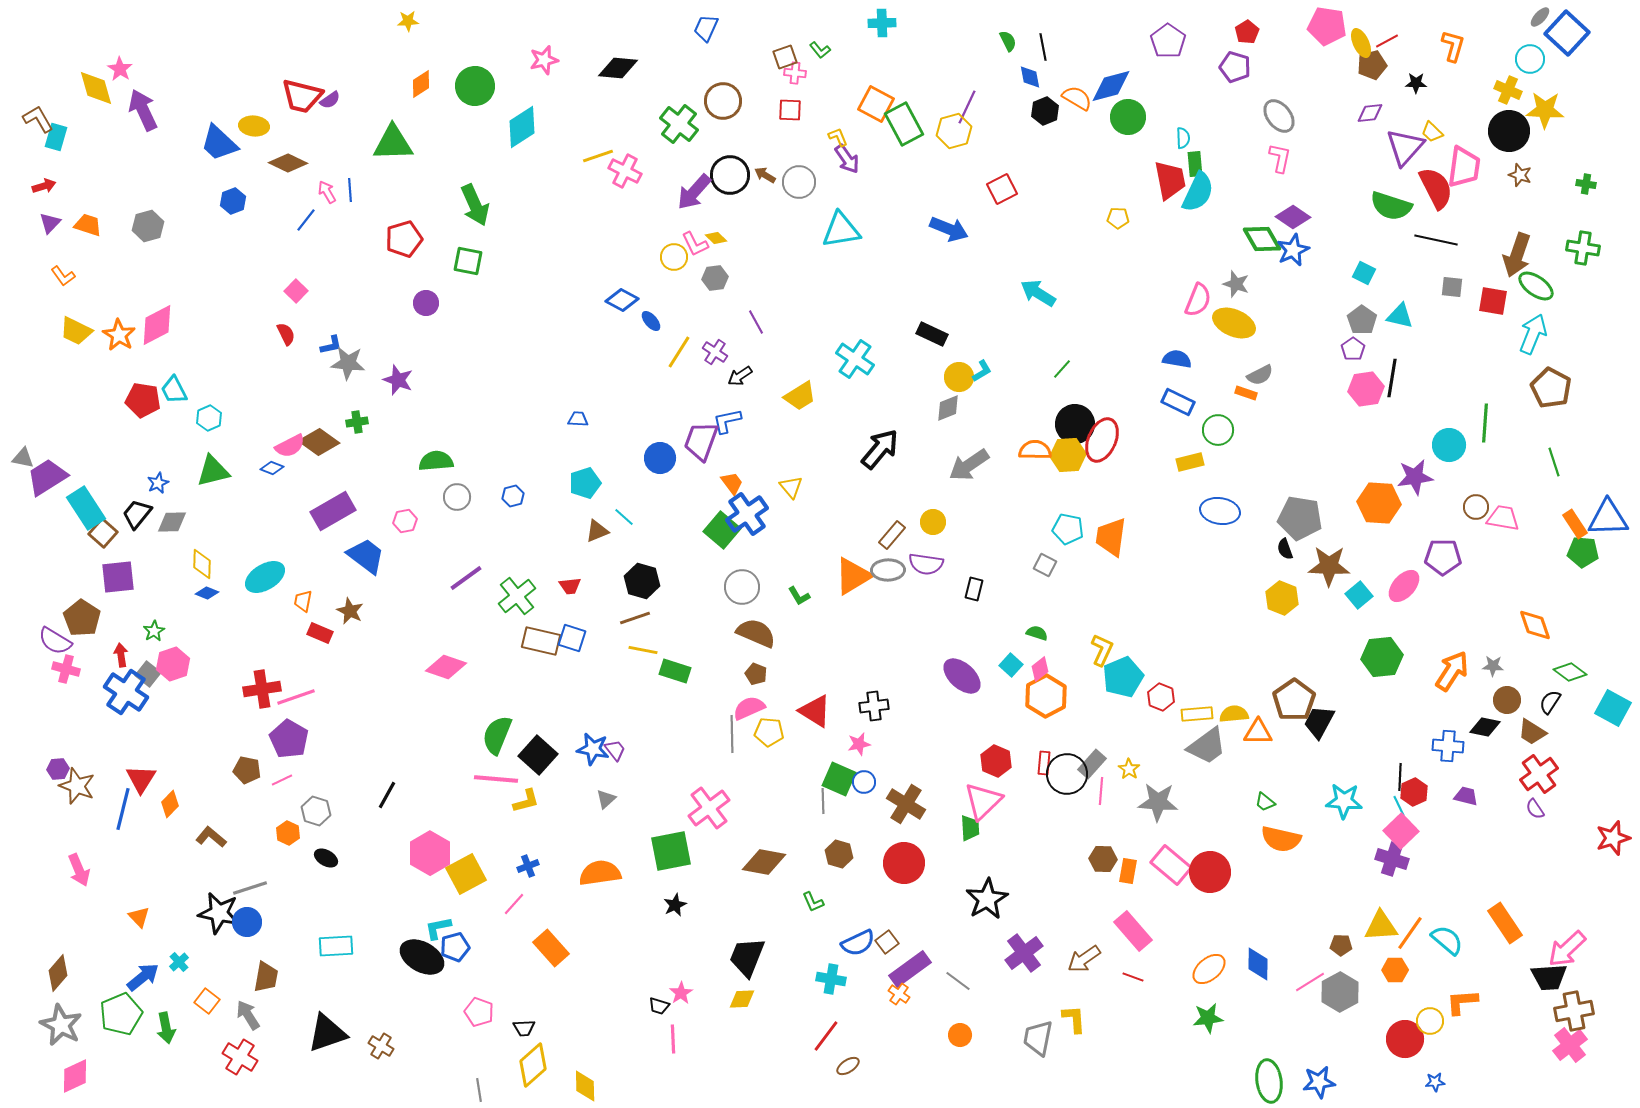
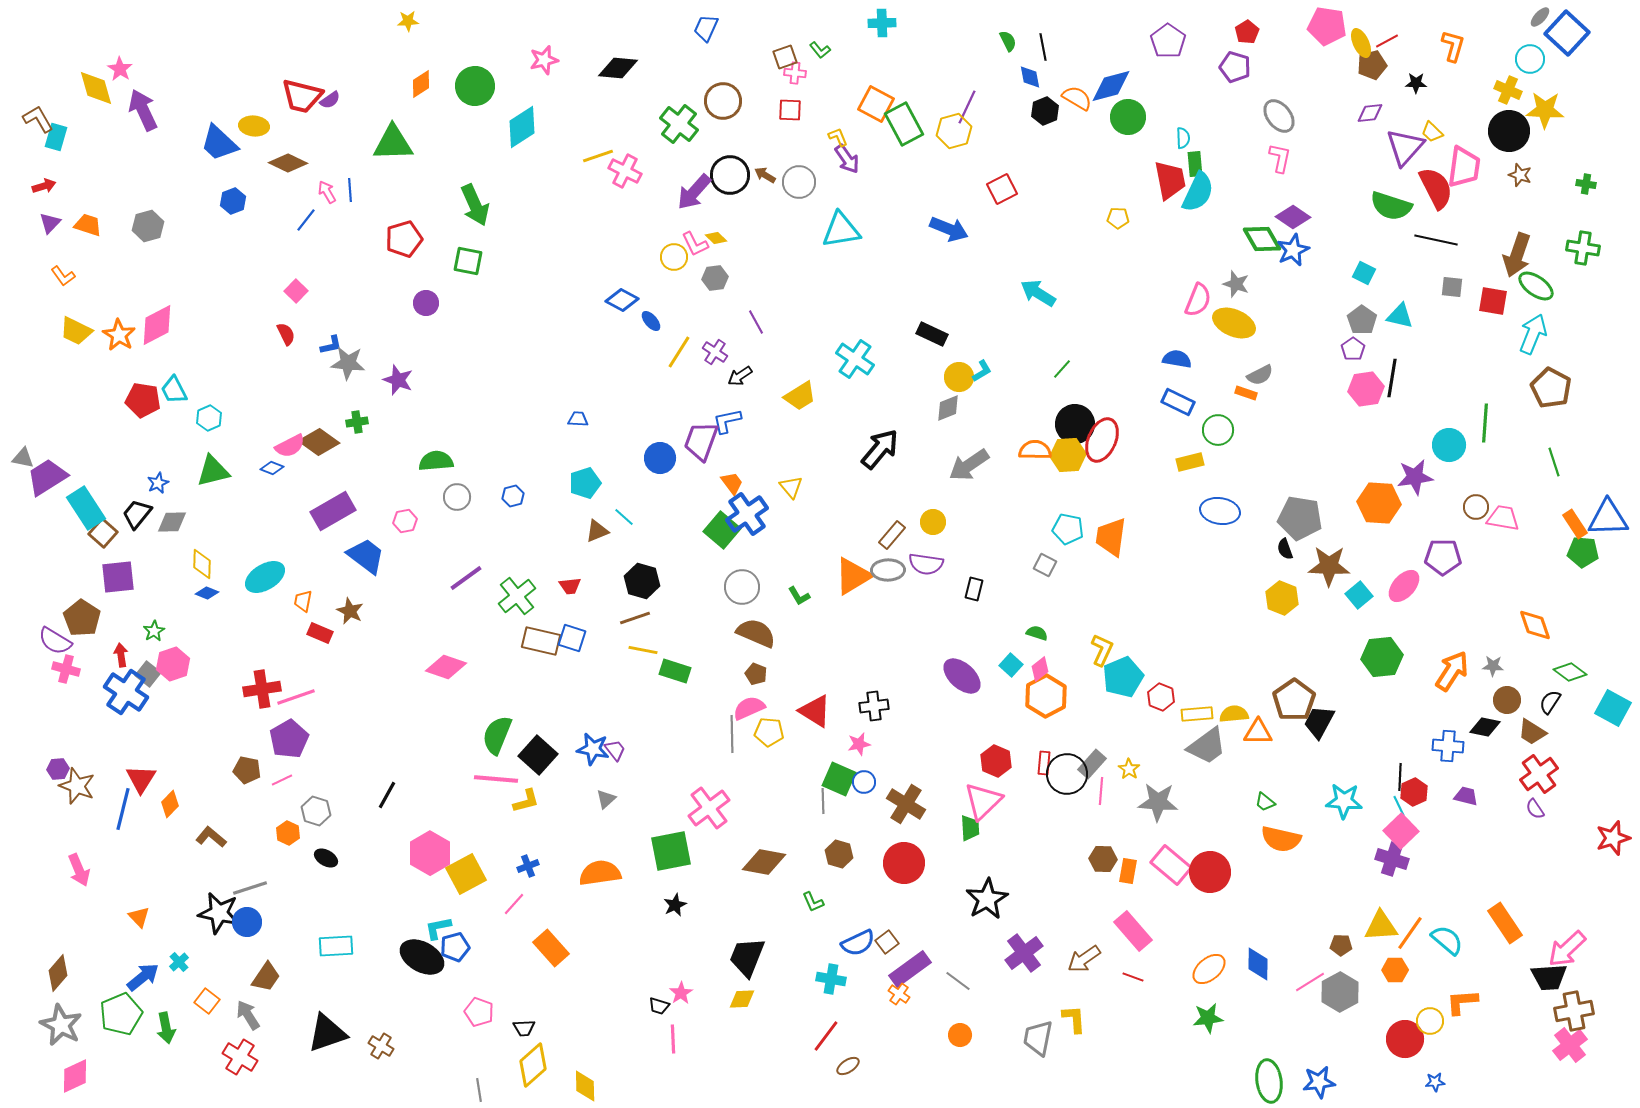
purple pentagon at (289, 739): rotated 12 degrees clockwise
brown trapezoid at (266, 977): rotated 24 degrees clockwise
